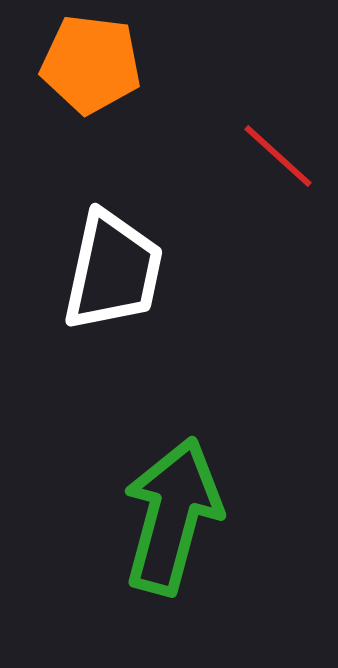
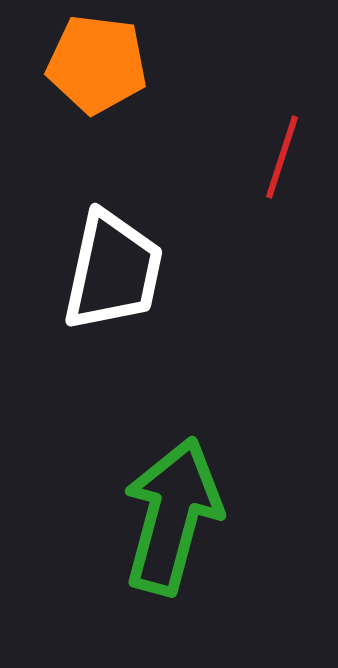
orange pentagon: moved 6 px right
red line: moved 4 px right, 1 px down; rotated 66 degrees clockwise
